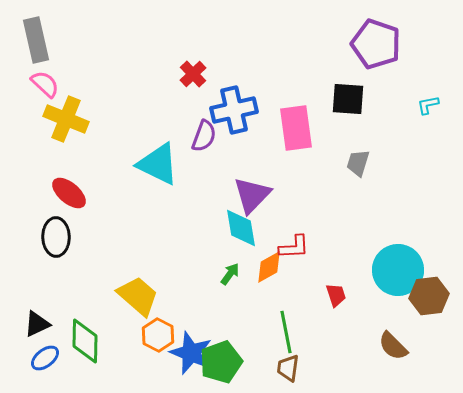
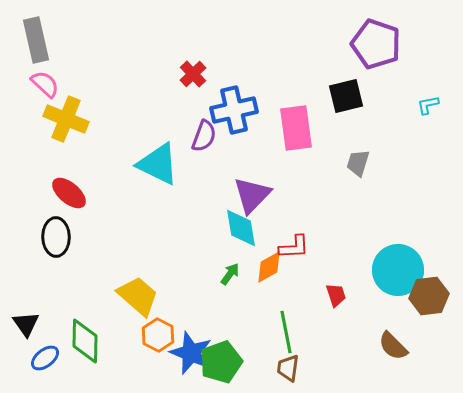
black square: moved 2 px left, 3 px up; rotated 18 degrees counterclockwise
black triangle: moved 11 px left; rotated 40 degrees counterclockwise
